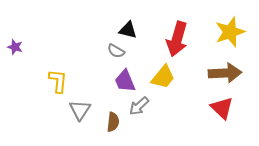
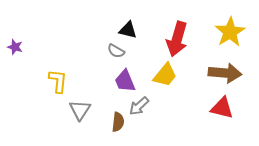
yellow star: rotated 12 degrees counterclockwise
brown arrow: rotated 8 degrees clockwise
yellow trapezoid: moved 2 px right, 2 px up
red triangle: rotated 30 degrees counterclockwise
brown semicircle: moved 5 px right
